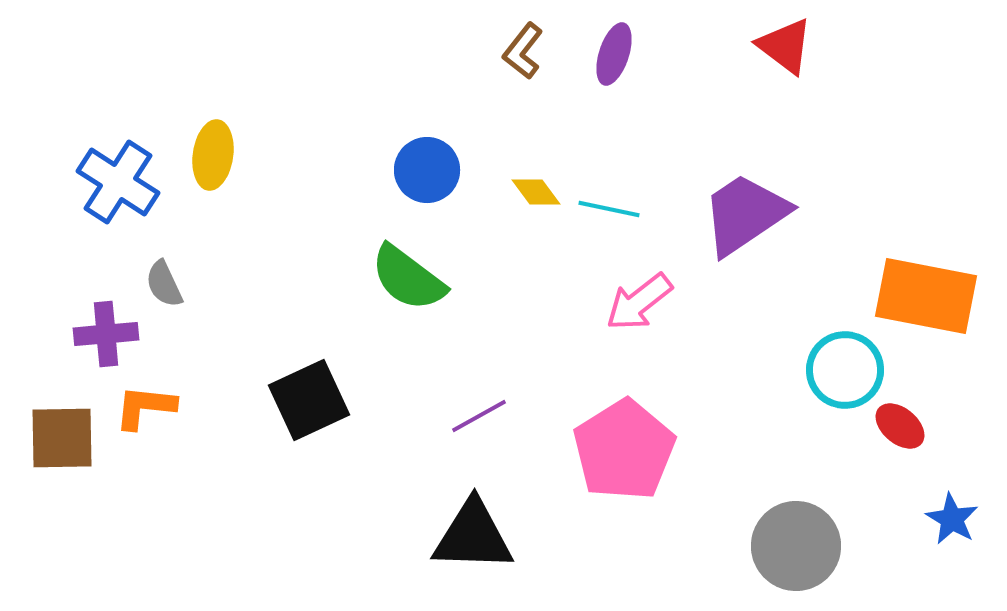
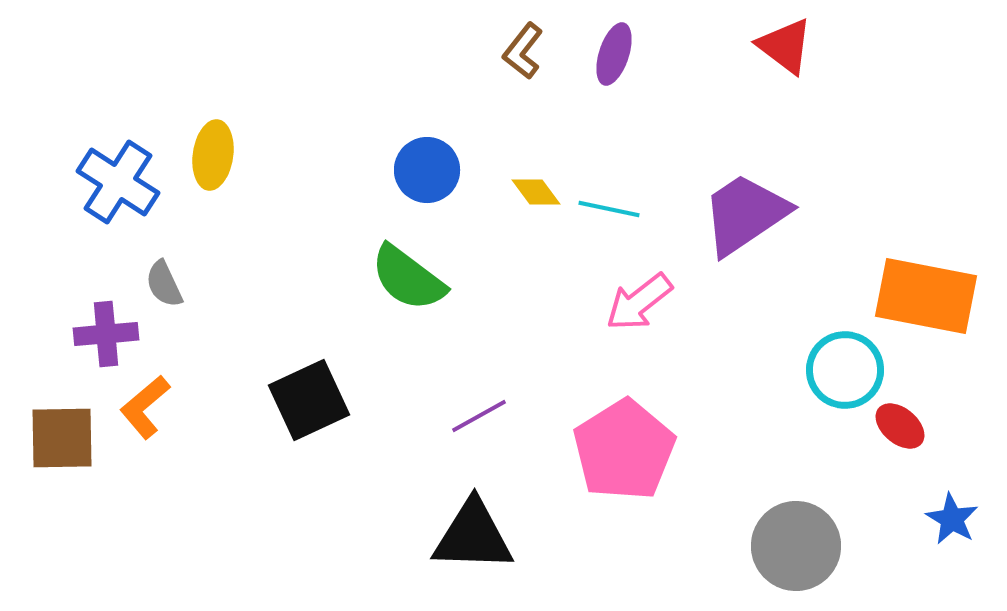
orange L-shape: rotated 46 degrees counterclockwise
